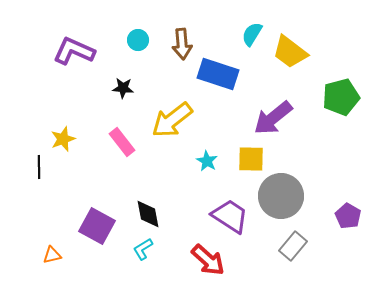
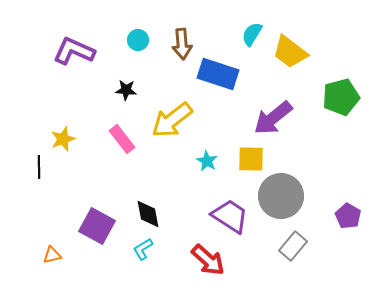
black star: moved 3 px right, 2 px down
pink rectangle: moved 3 px up
